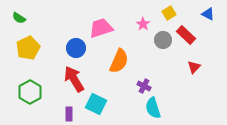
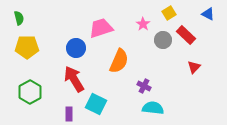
green semicircle: rotated 136 degrees counterclockwise
yellow pentagon: moved 1 px left, 1 px up; rotated 25 degrees clockwise
cyan semicircle: rotated 115 degrees clockwise
